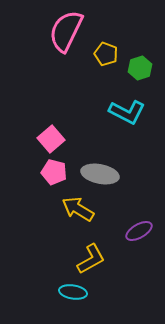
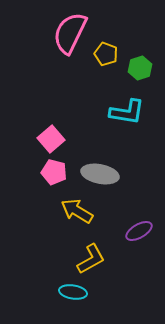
pink semicircle: moved 4 px right, 2 px down
cyan L-shape: rotated 18 degrees counterclockwise
yellow arrow: moved 1 px left, 2 px down
